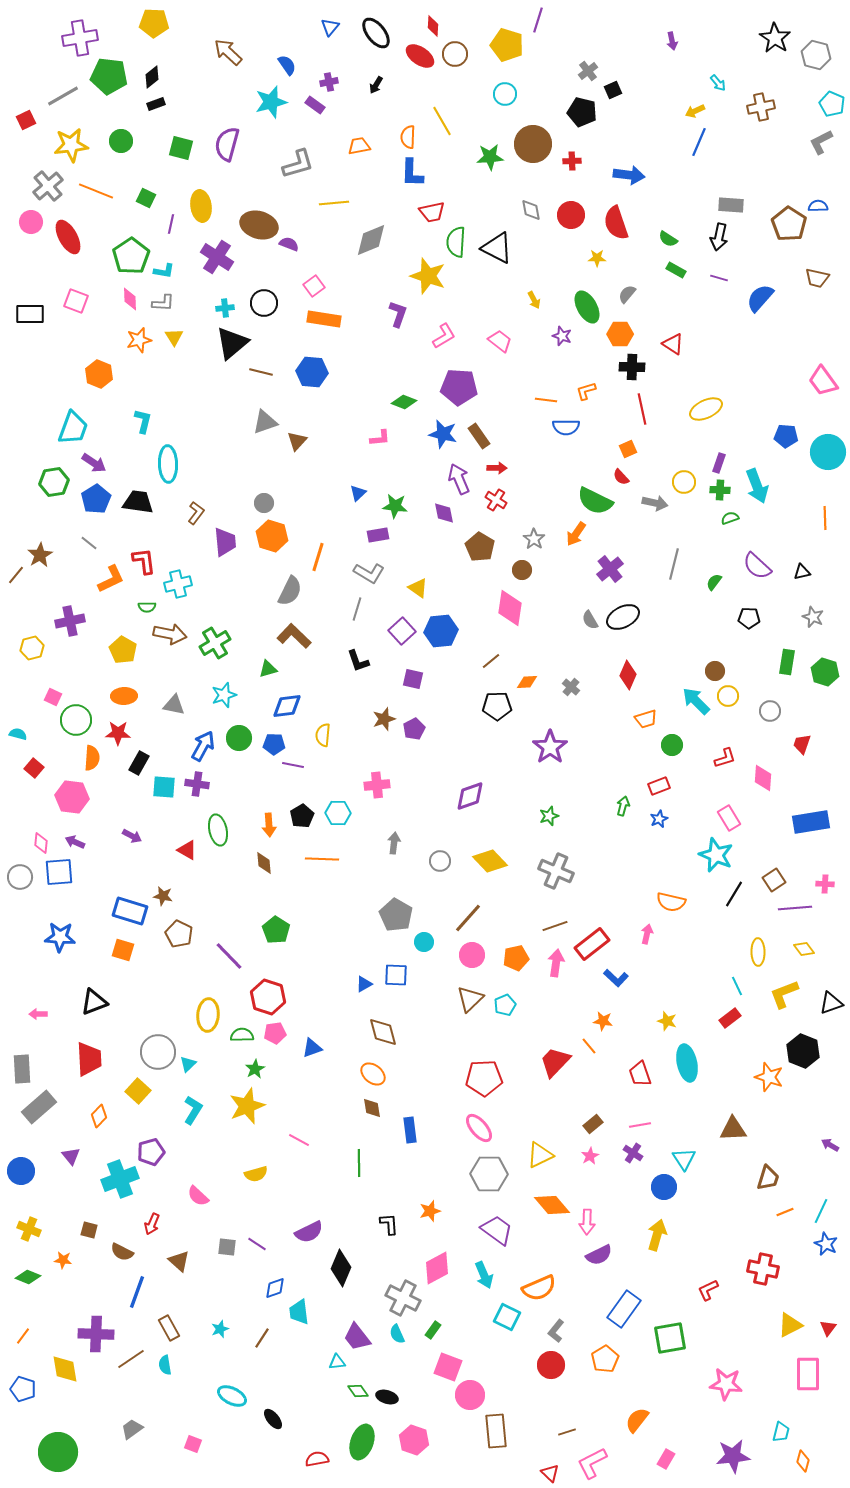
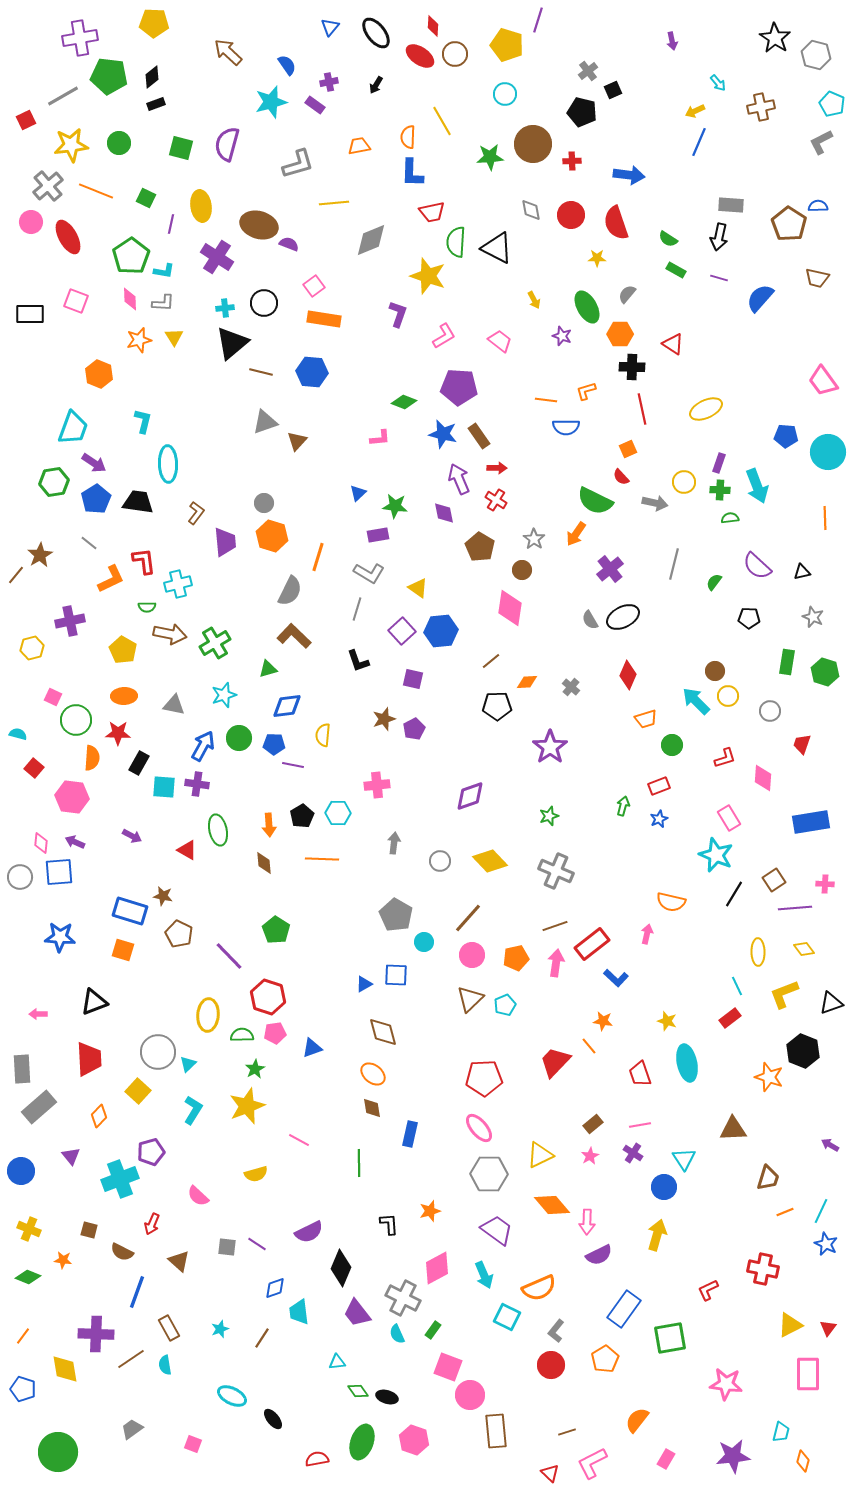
green circle at (121, 141): moved 2 px left, 2 px down
green semicircle at (730, 518): rotated 12 degrees clockwise
blue rectangle at (410, 1130): moved 4 px down; rotated 20 degrees clockwise
purple trapezoid at (357, 1337): moved 24 px up
